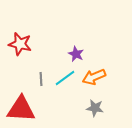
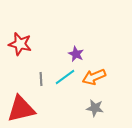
cyan line: moved 1 px up
red triangle: rotated 16 degrees counterclockwise
